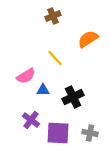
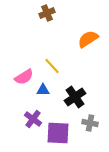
brown cross: moved 6 px left, 3 px up
yellow line: moved 3 px left, 8 px down
pink semicircle: moved 2 px left, 1 px down
black cross: moved 2 px right; rotated 10 degrees counterclockwise
purple cross: moved 2 px right, 1 px up
gray cross: moved 10 px up
